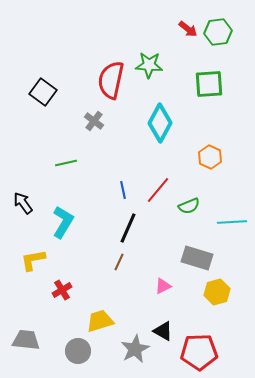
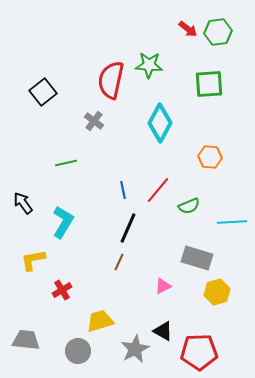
black square: rotated 16 degrees clockwise
orange hexagon: rotated 20 degrees counterclockwise
